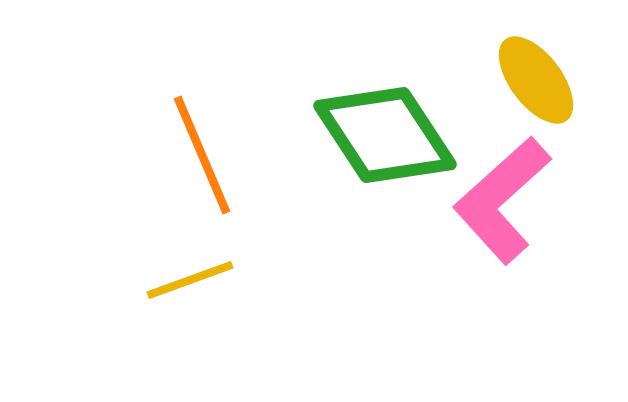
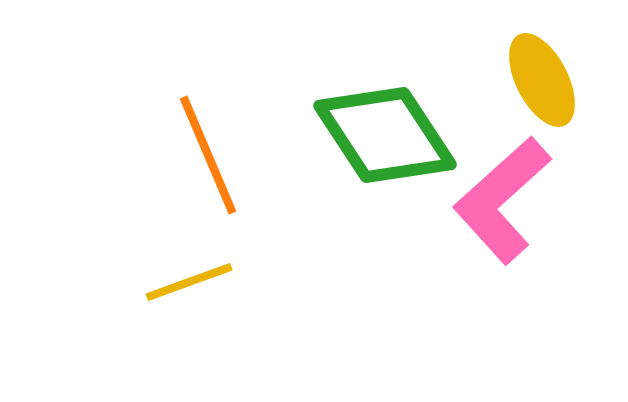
yellow ellipse: moved 6 px right; rotated 10 degrees clockwise
orange line: moved 6 px right
yellow line: moved 1 px left, 2 px down
